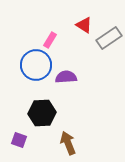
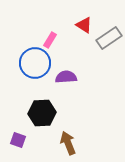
blue circle: moved 1 px left, 2 px up
purple square: moved 1 px left
